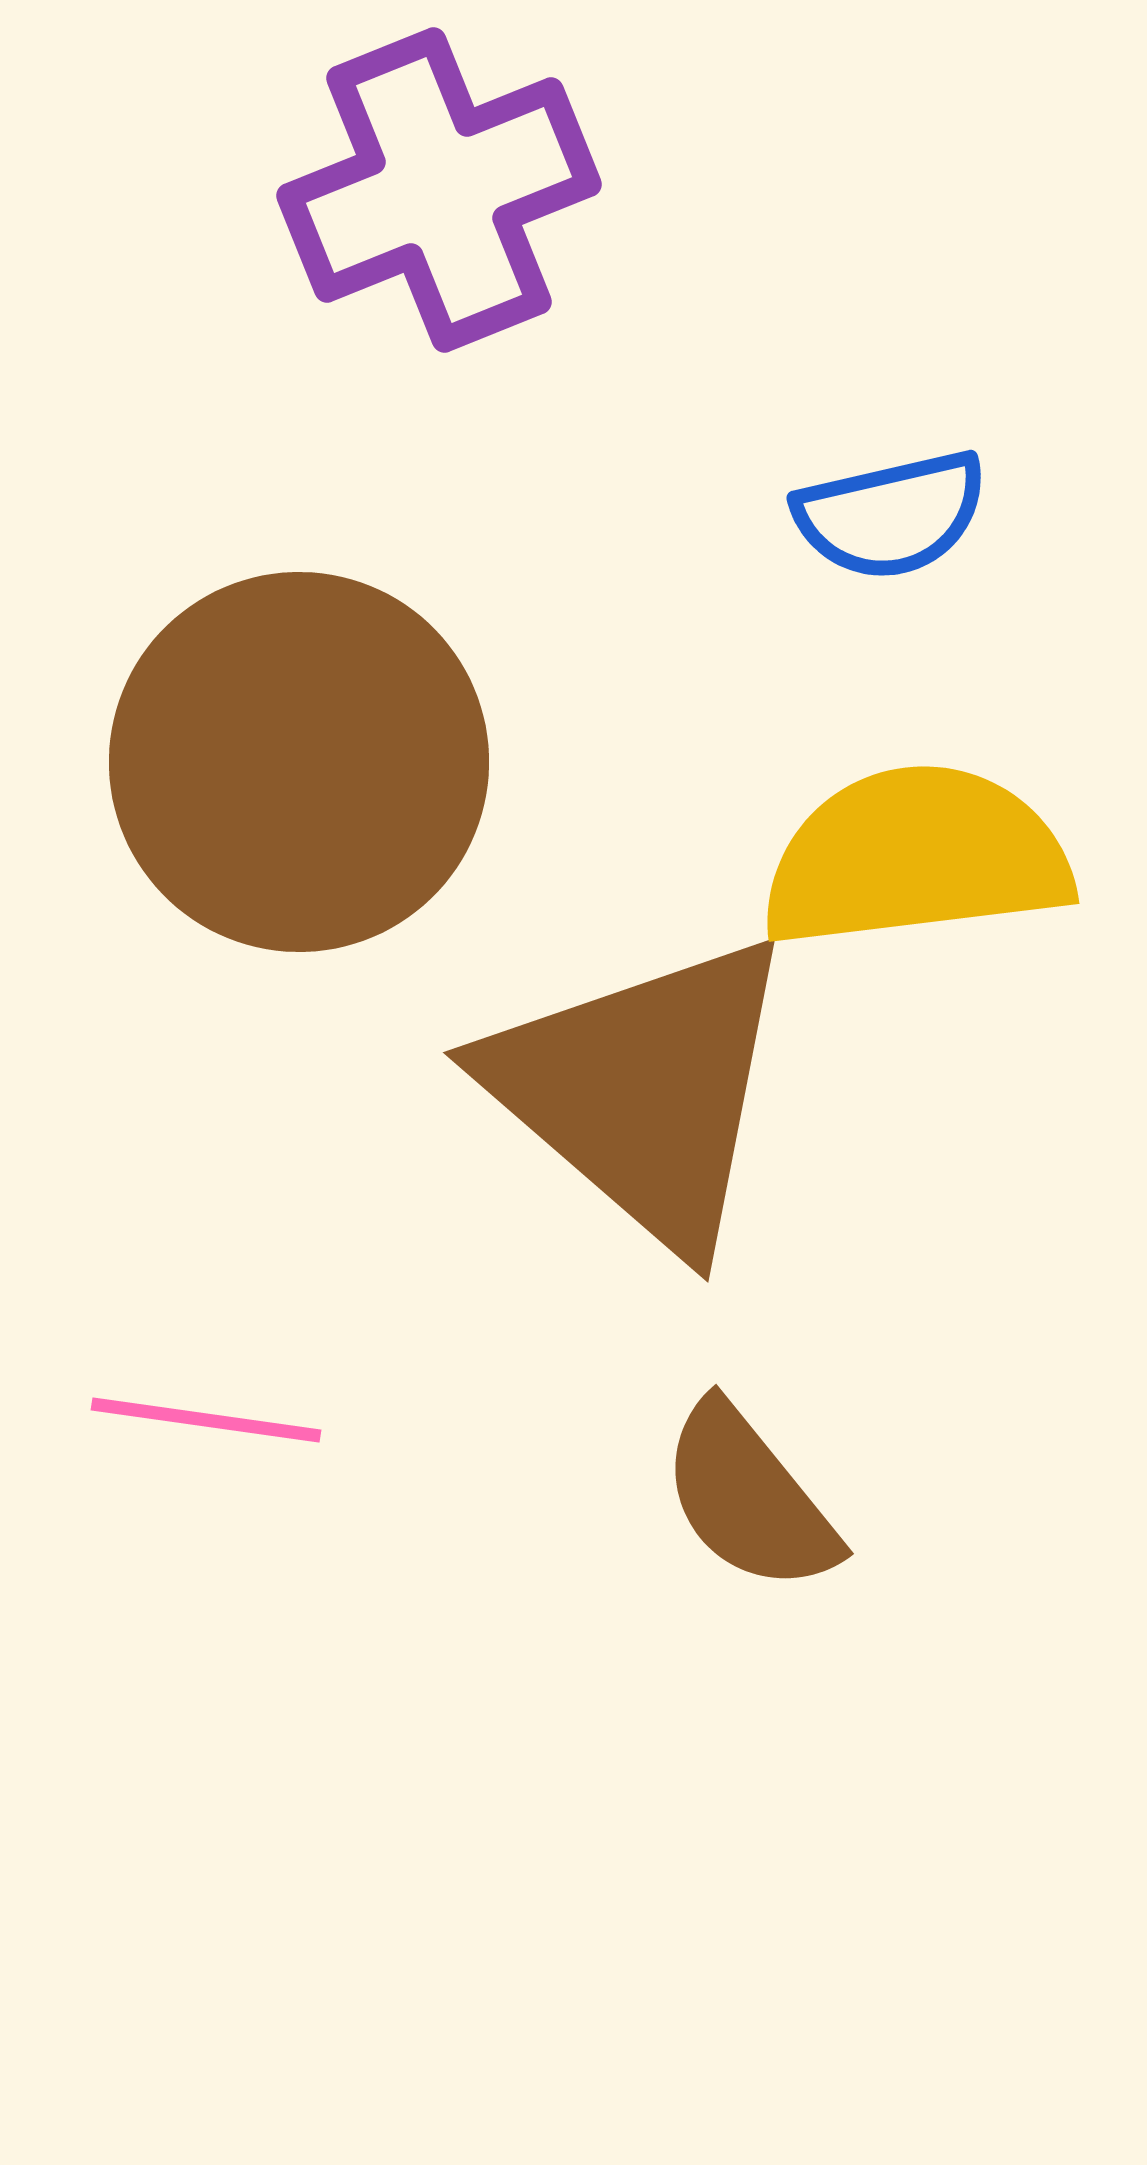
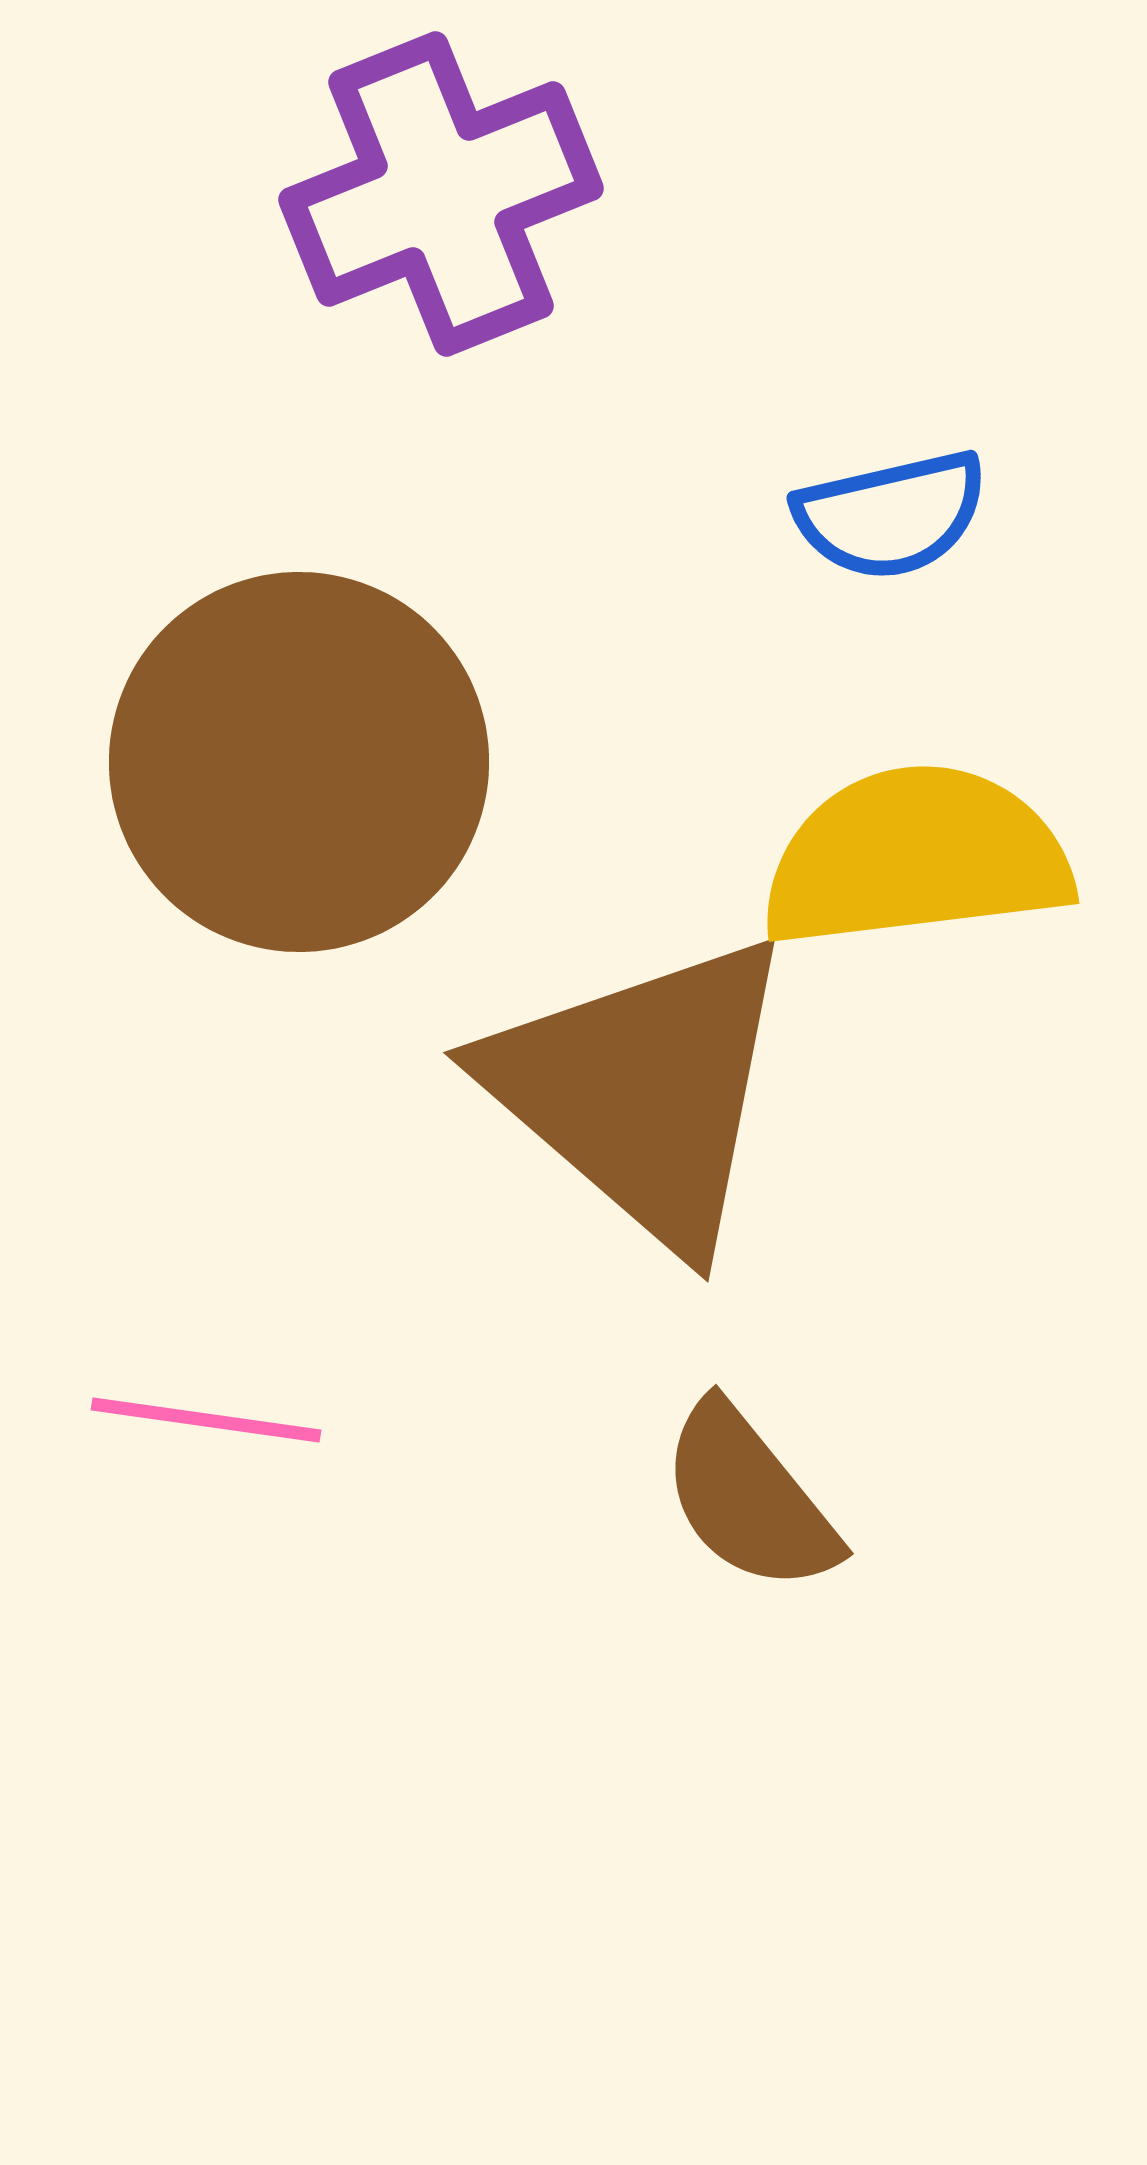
purple cross: moved 2 px right, 4 px down
